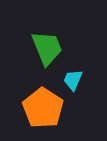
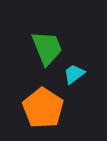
cyan trapezoid: moved 1 px right, 6 px up; rotated 30 degrees clockwise
